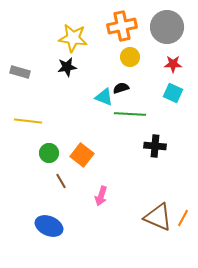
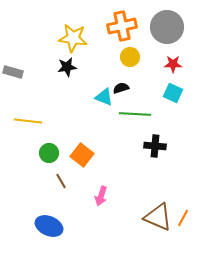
gray rectangle: moved 7 px left
green line: moved 5 px right
